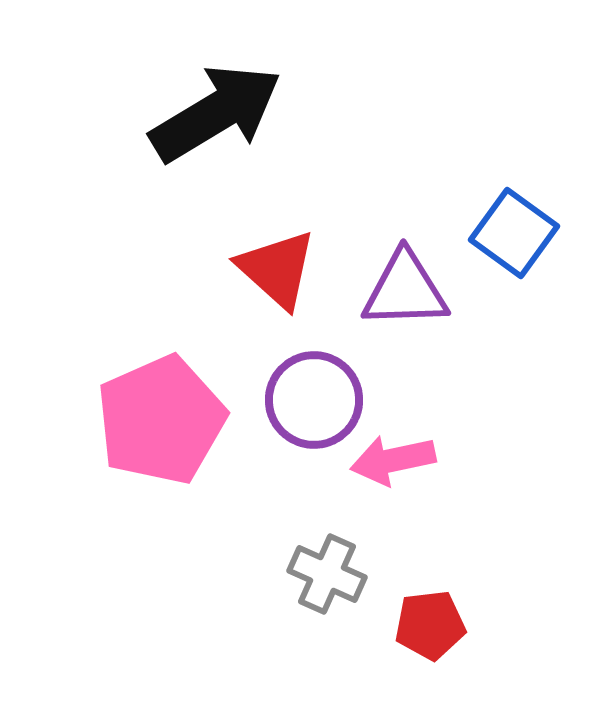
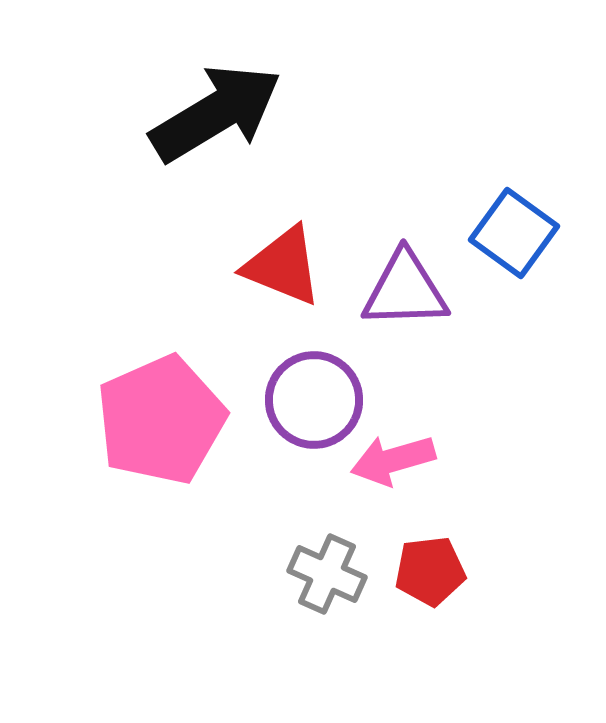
red triangle: moved 6 px right, 3 px up; rotated 20 degrees counterclockwise
pink arrow: rotated 4 degrees counterclockwise
red pentagon: moved 54 px up
